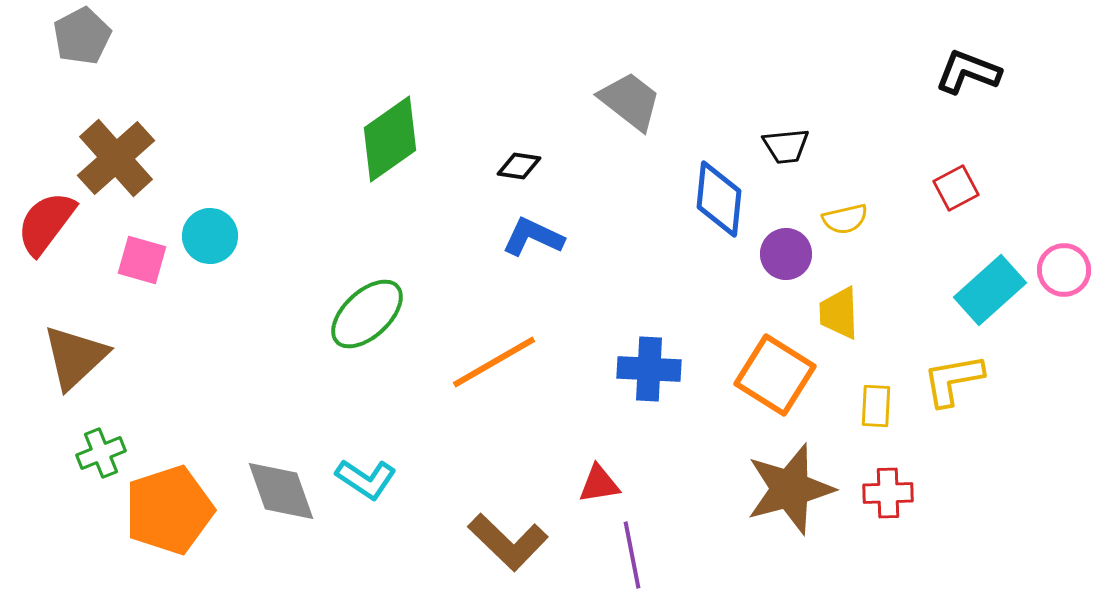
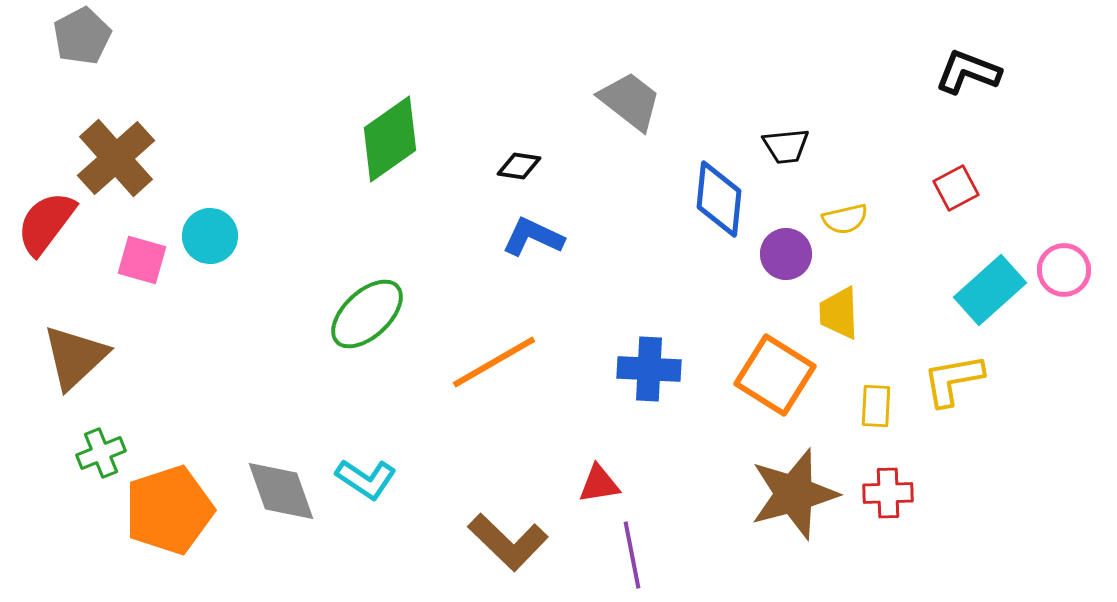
brown star: moved 4 px right, 5 px down
